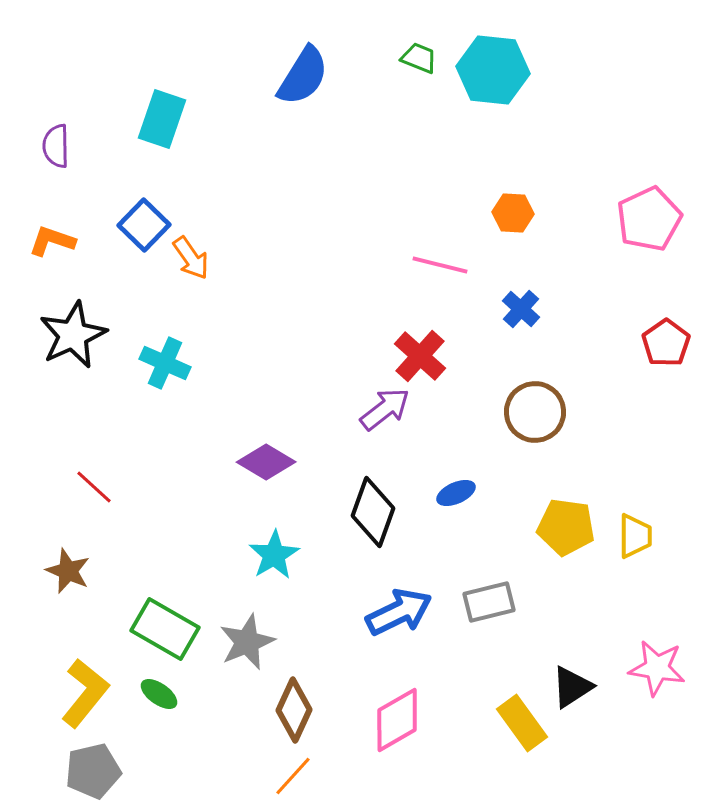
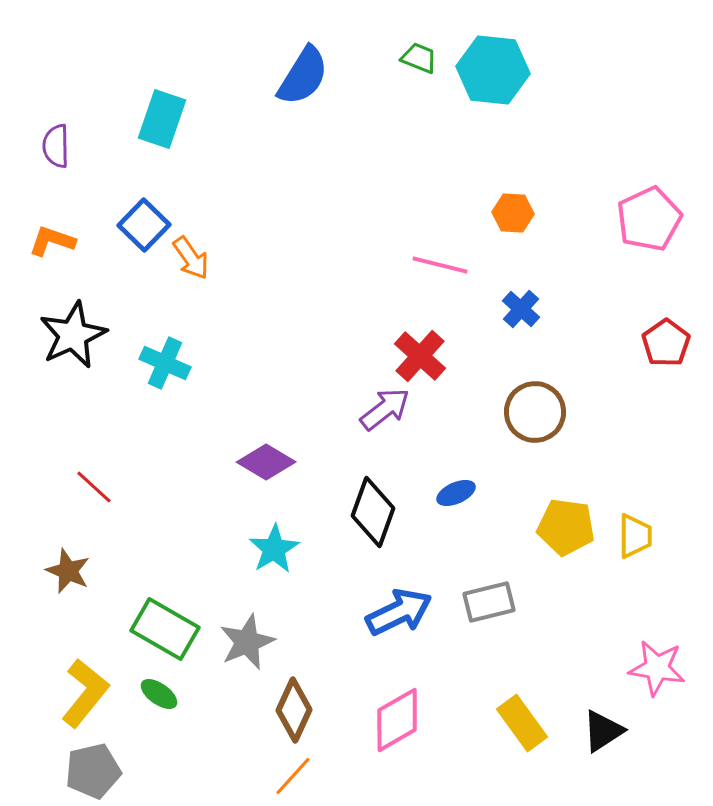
cyan star: moved 6 px up
black triangle: moved 31 px right, 44 px down
